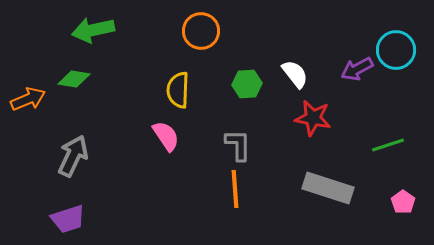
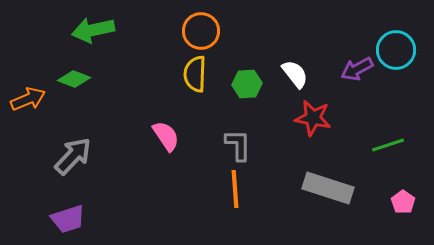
green diamond: rotated 12 degrees clockwise
yellow semicircle: moved 17 px right, 16 px up
gray arrow: rotated 18 degrees clockwise
